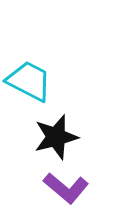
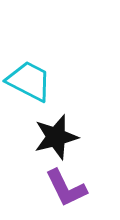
purple L-shape: rotated 24 degrees clockwise
